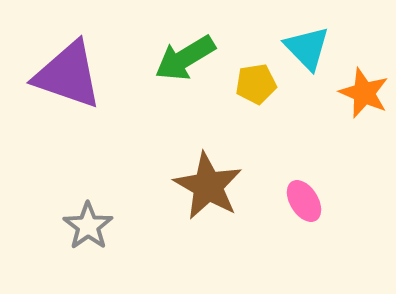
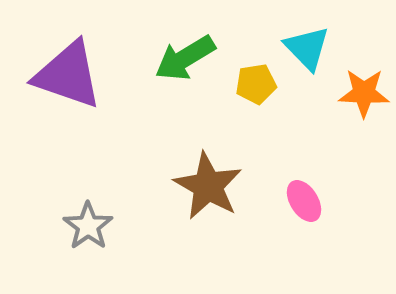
orange star: rotated 21 degrees counterclockwise
